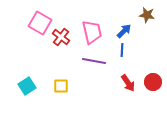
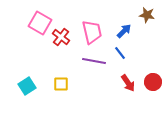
blue line: moved 2 px left, 3 px down; rotated 40 degrees counterclockwise
yellow square: moved 2 px up
